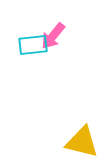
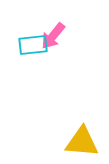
yellow triangle: rotated 9 degrees counterclockwise
